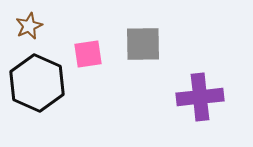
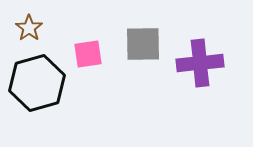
brown star: moved 2 px down; rotated 12 degrees counterclockwise
black hexagon: rotated 20 degrees clockwise
purple cross: moved 34 px up
